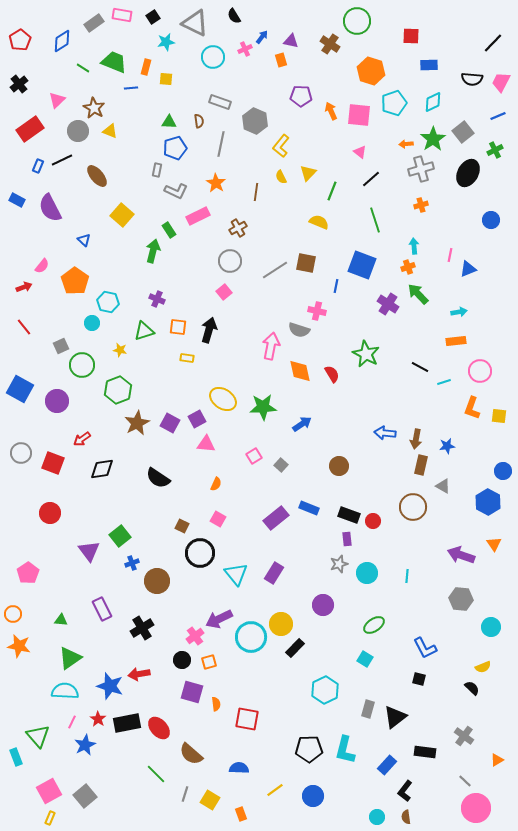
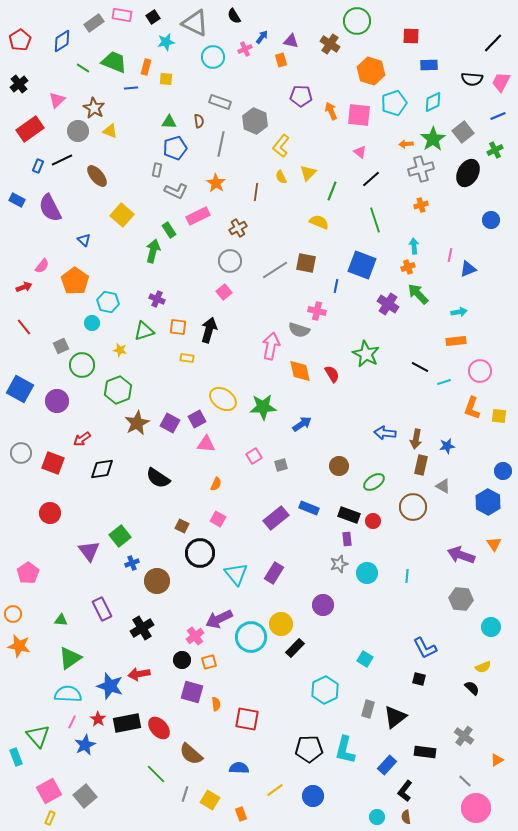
gray square at (281, 465): rotated 32 degrees clockwise
green ellipse at (374, 625): moved 143 px up
cyan semicircle at (65, 691): moved 3 px right, 3 px down
